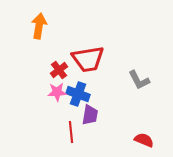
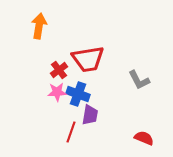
red line: rotated 25 degrees clockwise
red semicircle: moved 2 px up
